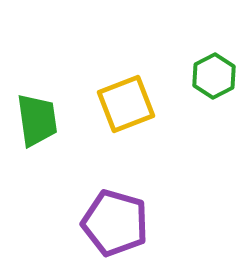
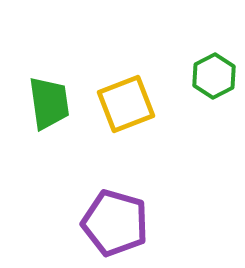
green trapezoid: moved 12 px right, 17 px up
